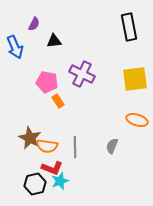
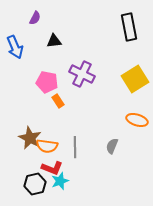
purple semicircle: moved 1 px right, 6 px up
yellow square: rotated 24 degrees counterclockwise
